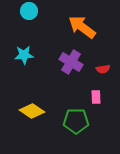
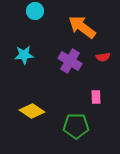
cyan circle: moved 6 px right
purple cross: moved 1 px left, 1 px up
red semicircle: moved 12 px up
green pentagon: moved 5 px down
